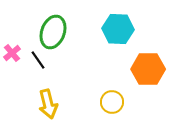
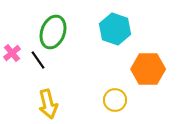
cyan hexagon: moved 3 px left; rotated 16 degrees clockwise
yellow circle: moved 3 px right, 2 px up
